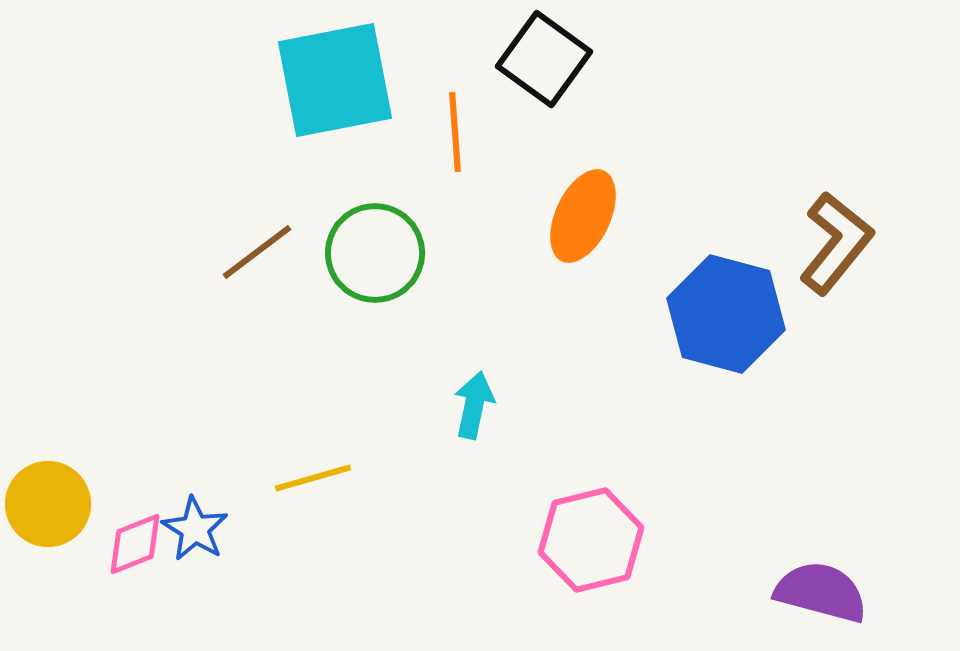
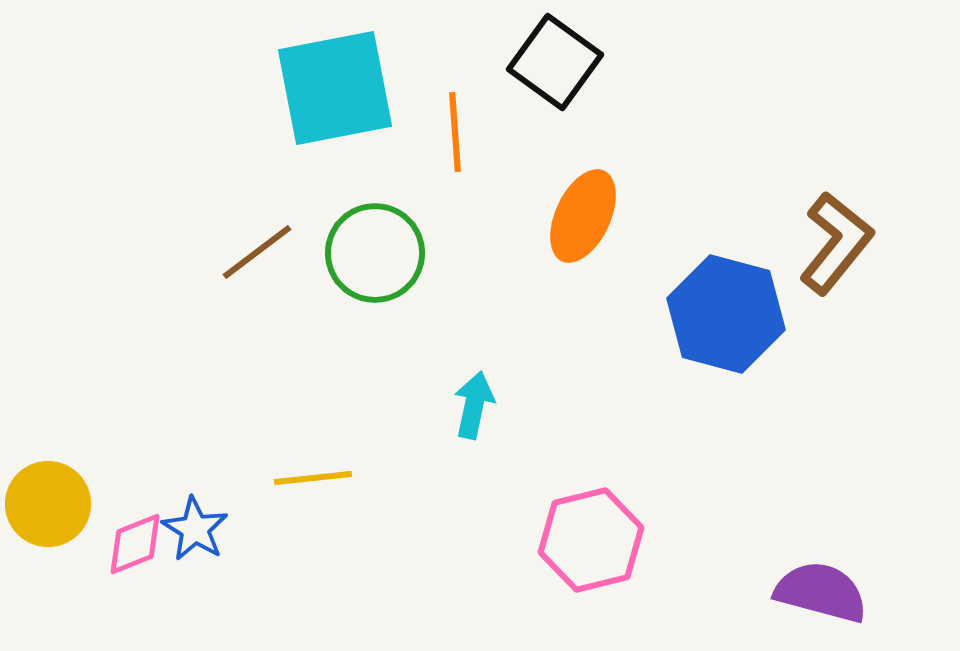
black square: moved 11 px right, 3 px down
cyan square: moved 8 px down
yellow line: rotated 10 degrees clockwise
